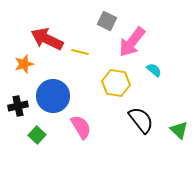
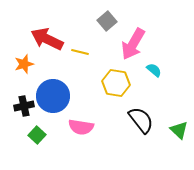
gray square: rotated 24 degrees clockwise
pink arrow: moved 1 px right, 2 px down; rotated 8 degrees counterclockwise
black cross: moved 6 px right
pink semicircle: rotated 130 degrees clockwise
